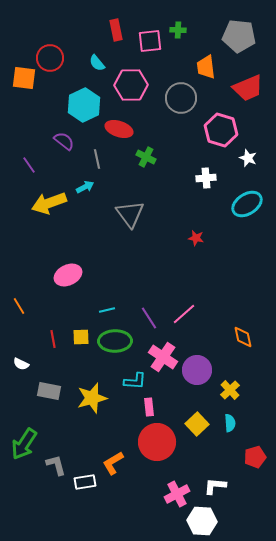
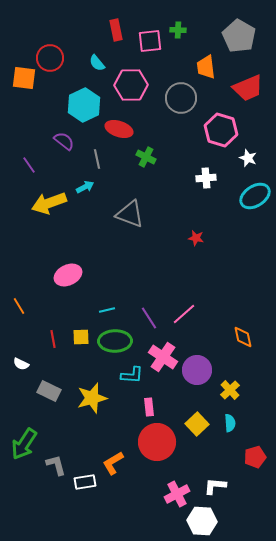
gray pentagon at (239, 36): rotated 24 degrees clockwise
cyan ellipse at (247, 204): moved 8 px right, 8 px up
gray triangle at (130, 214): rotated 32 degrees counterclockwise
cyan L-shape at (135, 381): moved 3 px left, 6 px up
gray rectangle at (49, 391): rotated 15 degrees clockwise
